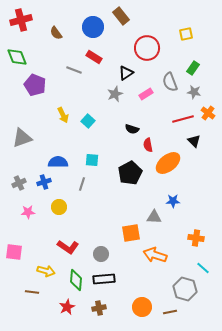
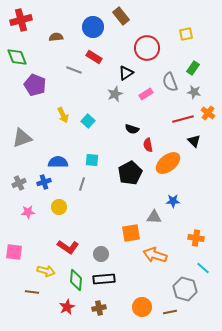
brown semicircle at (56, 33): moved 4 px down; rotated 120 degrees clockwise
